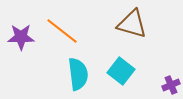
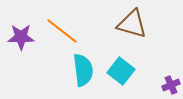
cyan semicircle: moved 5 px right, 4 px up
